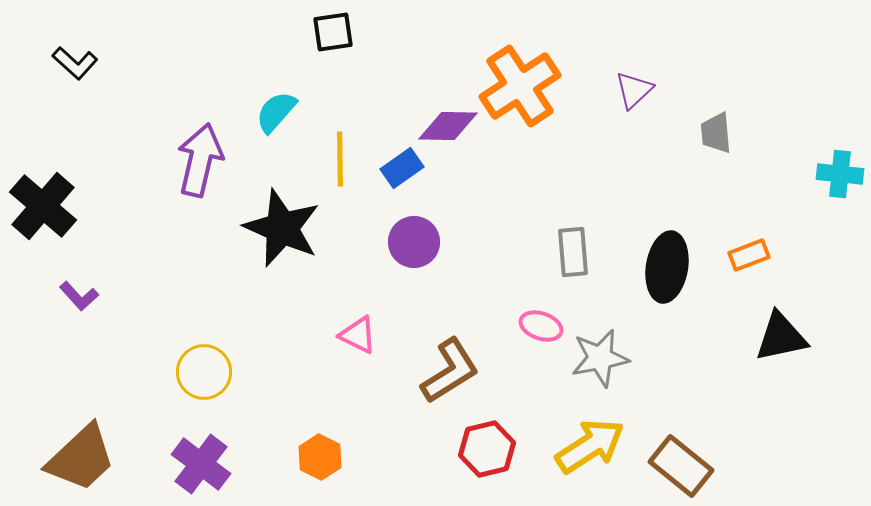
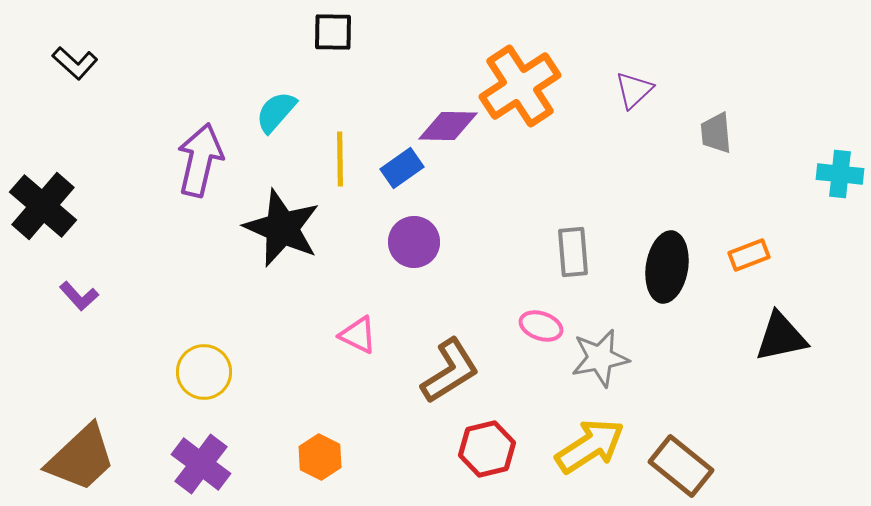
black square: rotated 9 degrees clockwise
